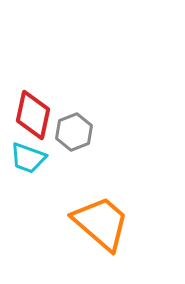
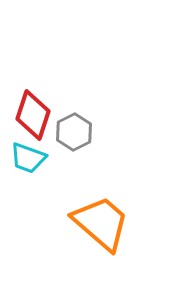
red diamond: rotated 6 degrees clockwise
gray hexagon: rotated 6 degrees counterclockwise
